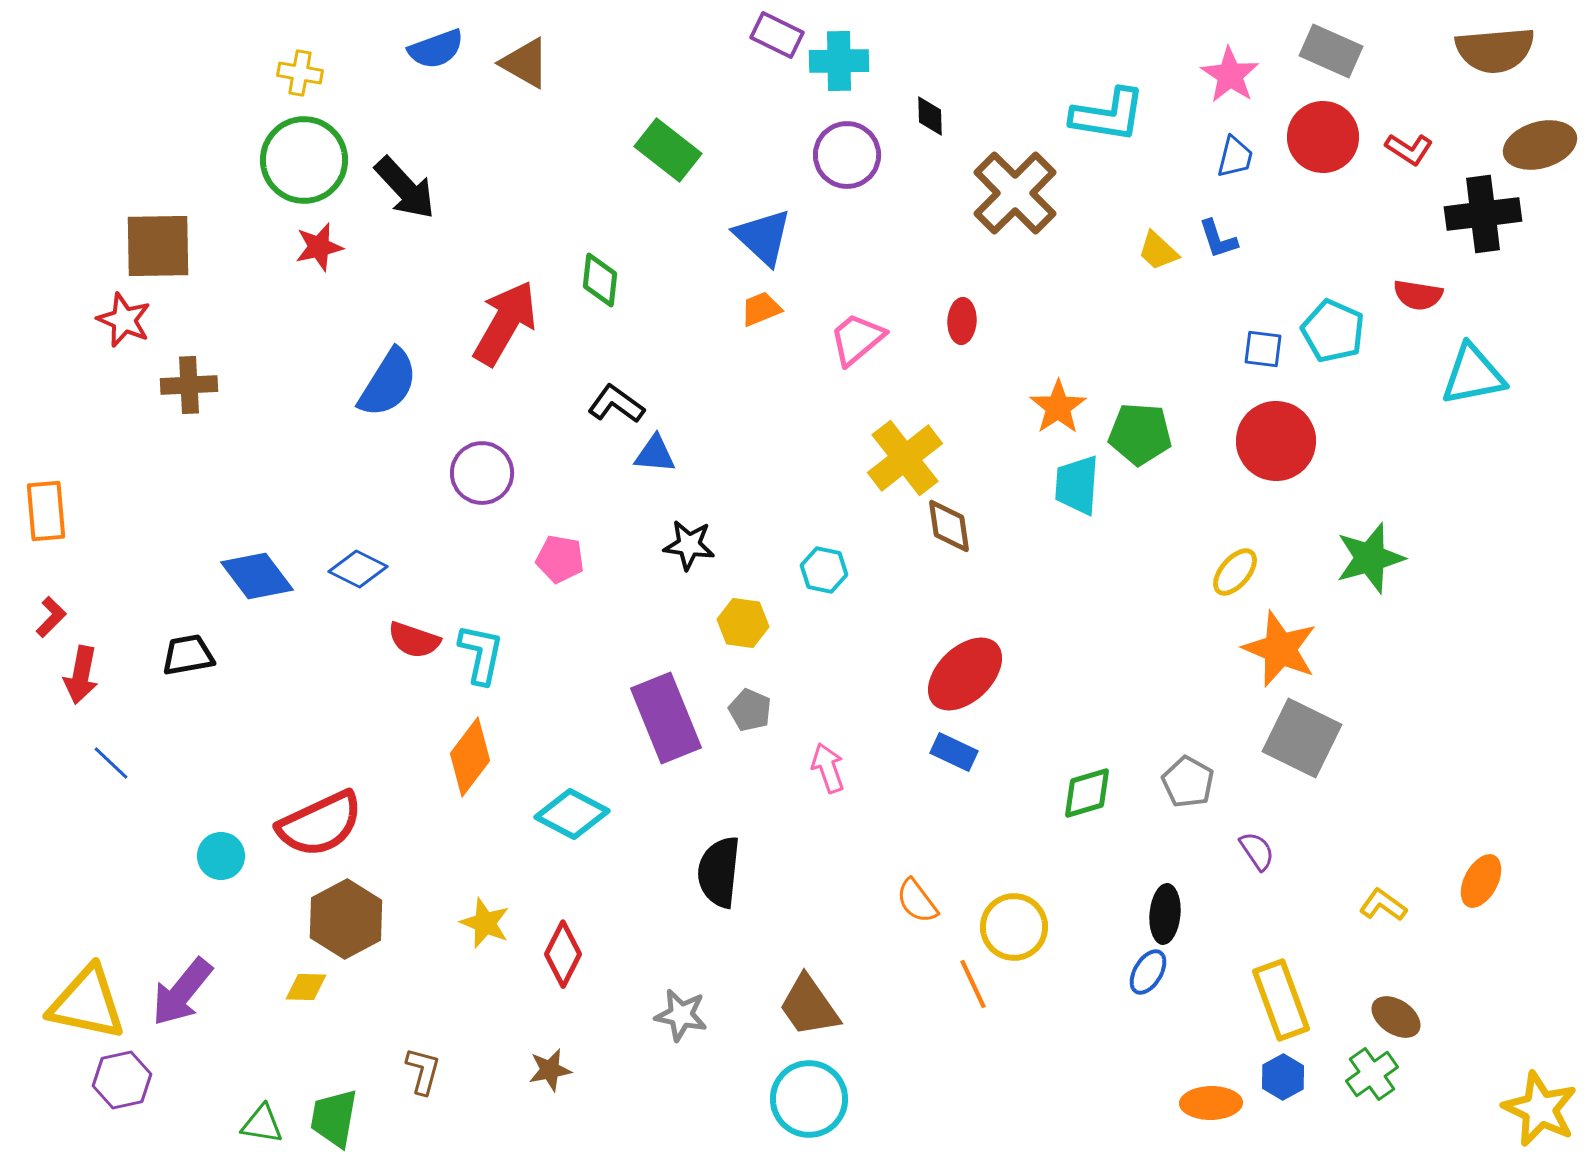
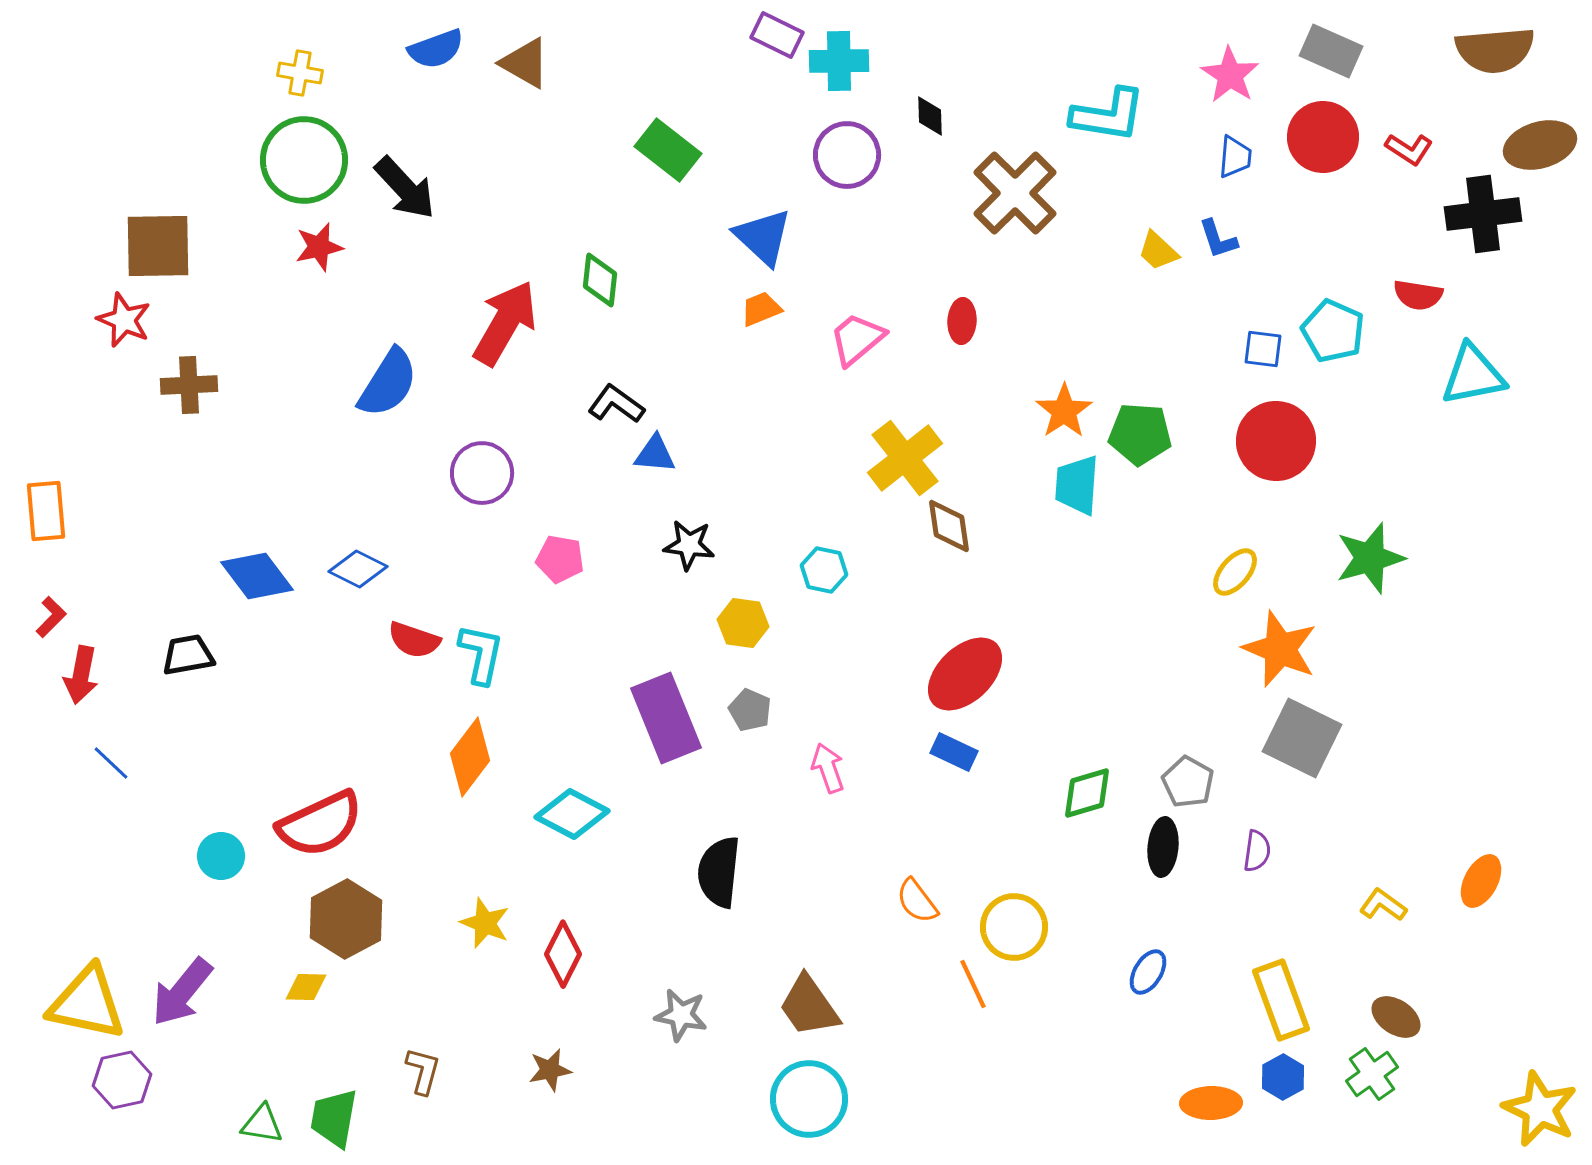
blue trapezoid at (1235, 157): rotated 9 degrees counterclockwise
orange star at (1058, 407): moved 6 px right, 4 px down
purple semicircle at (1257, 851): rotated 42 degrees clockwise
black ellipse at (1165, 914): moved 2 px left, 67 px up
